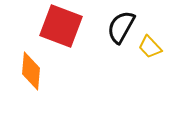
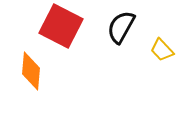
red square: rotated 6 degrees clockwise
yellow trapezoid: moved 12 px right, 3 px down
